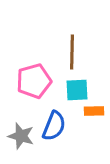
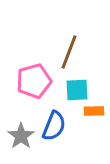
brown line: moved 3 px left; rotated 20 degrees clockwise
gray star: rotated 20 degrees clockwise
